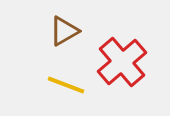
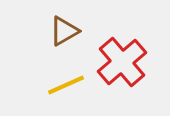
yellow line: rotated 45 degrees counterclockwise
